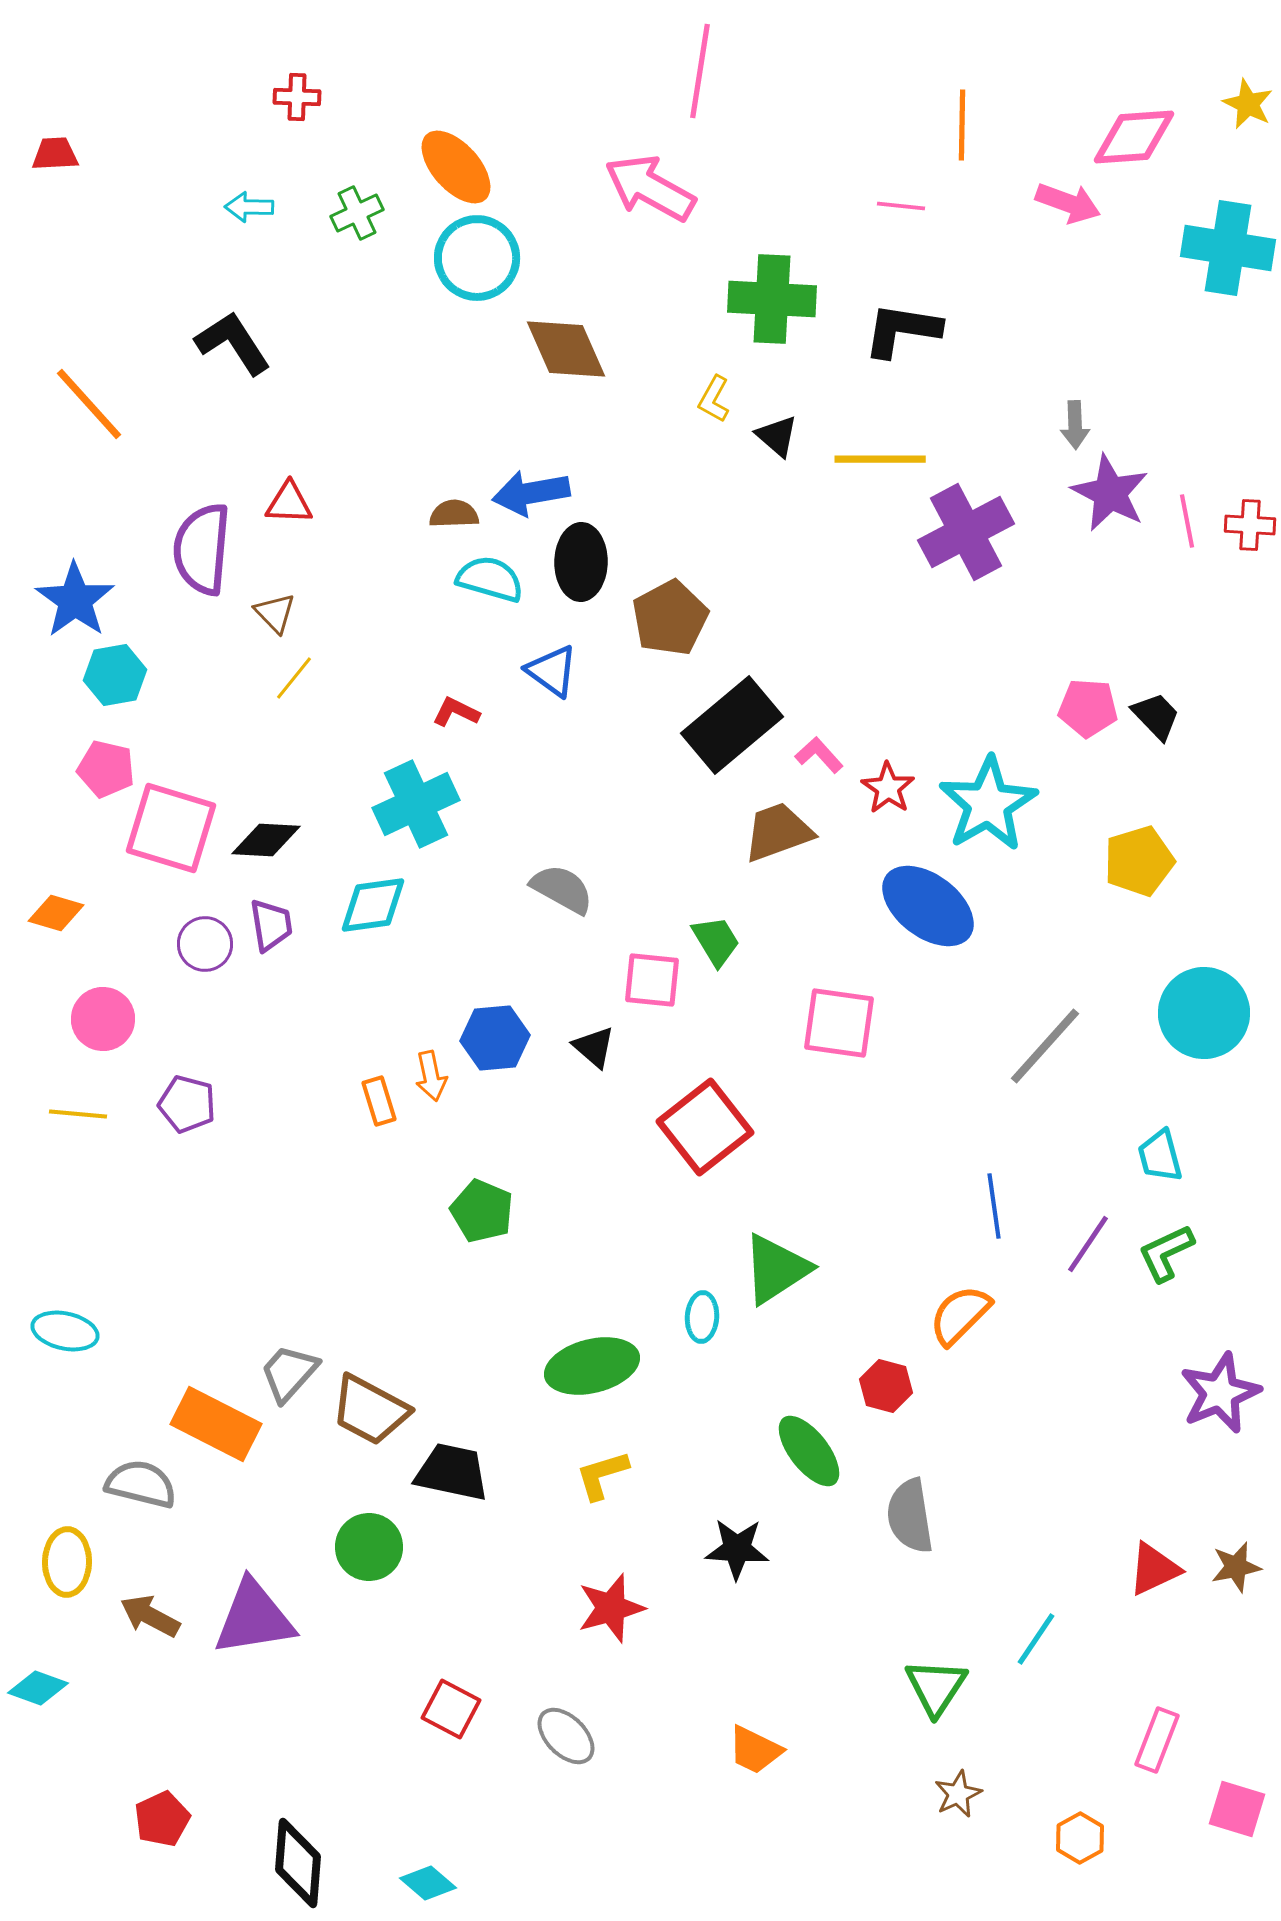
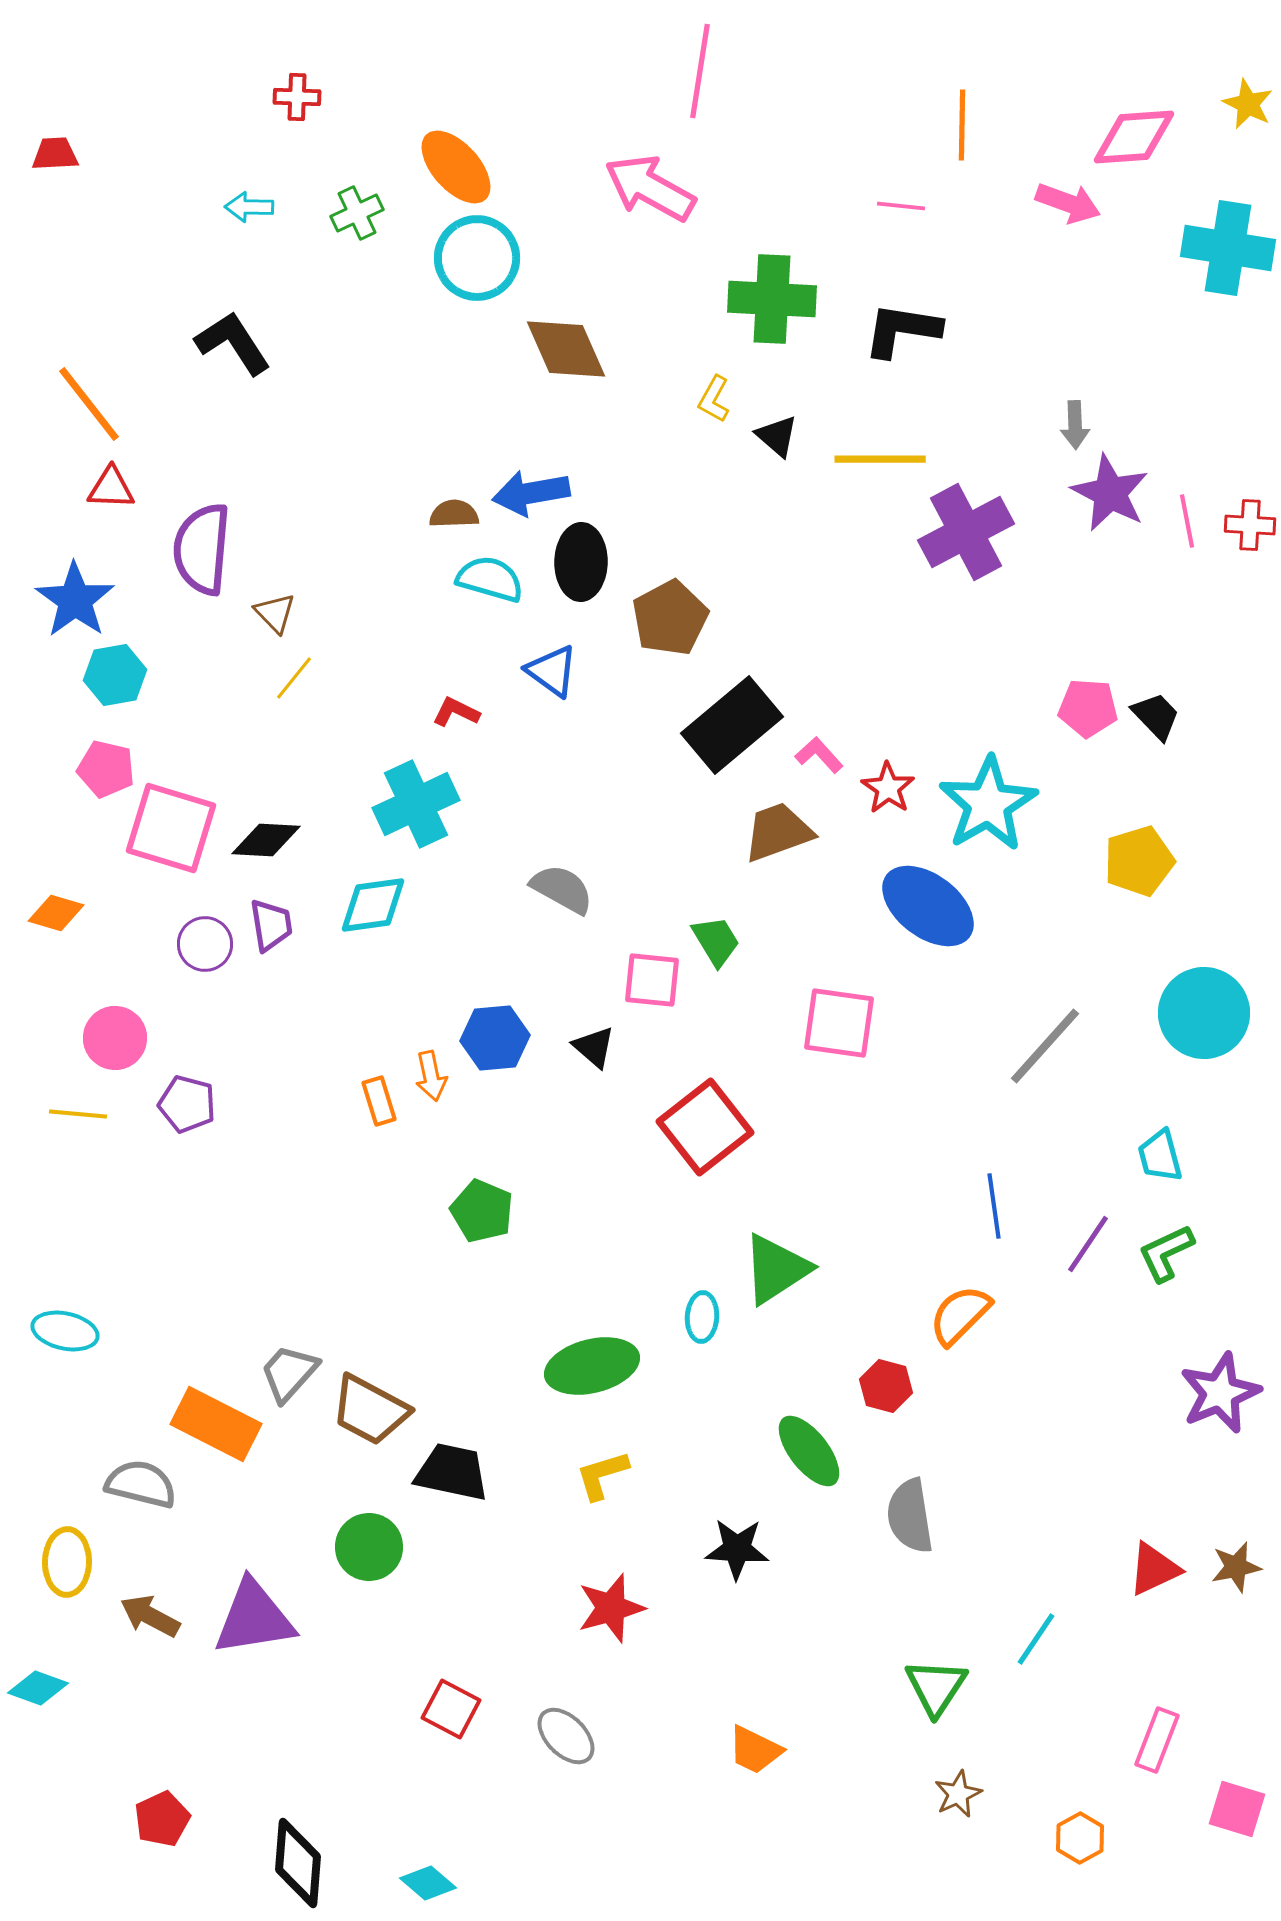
orange line at (89, 404): rotated 4 degrees clockwise
red triangle at (289, 503): moved 178 px left, 15 px up
pink circle at (103, 1019): moved 12 px right, 19 px down
